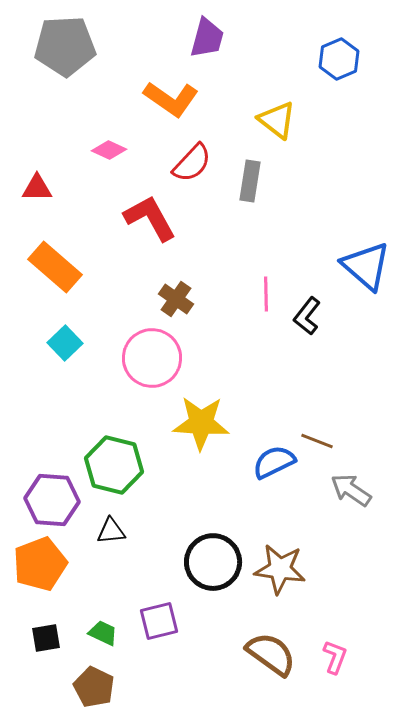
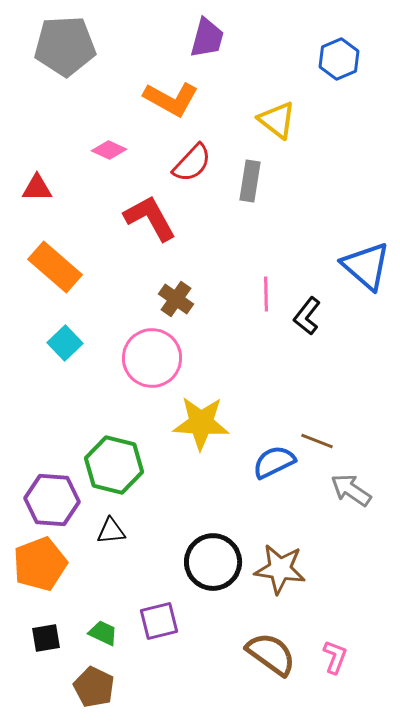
orange L-shape: rotated 6 degrees counterclockwise
